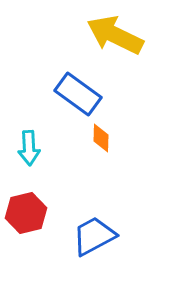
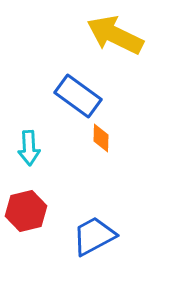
blue rectangle: moved 2 px down
red hexagon: moved 2 px up
